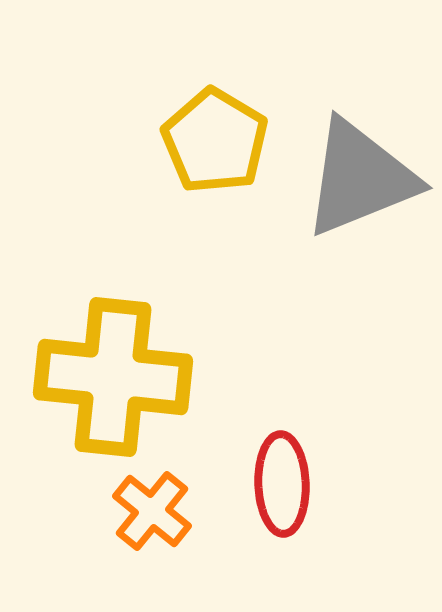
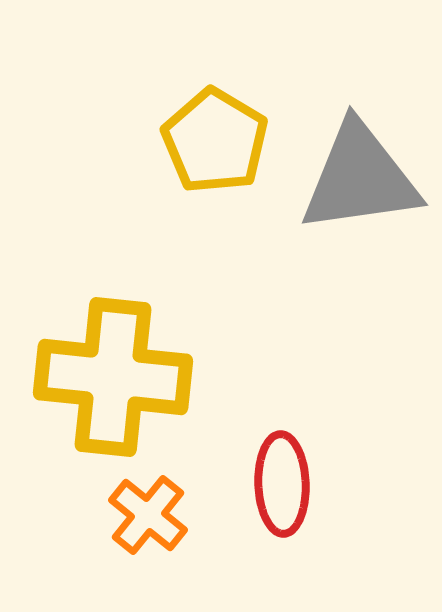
gray triangle: rotated 14 degrees clockwise
orange cross: moved 4 px left, 4 px down
